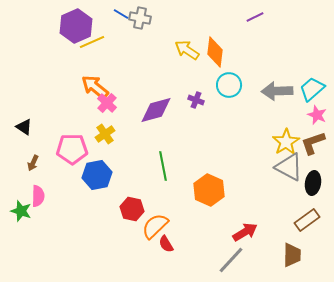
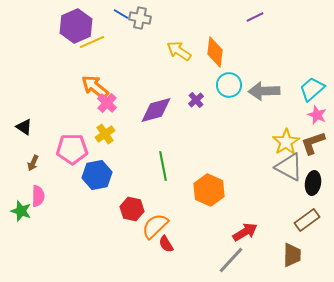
yellow arrow: moved 8 px left, 1 px down
gray arrow: moved 13 px left
purple cross: rotated 28 degrees clockwise
